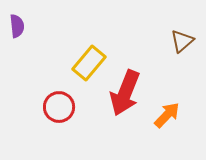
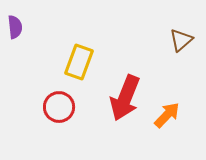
purple semicircle: moved 2 px left, 1 px down
brown triangle: moved 1 px left, 1 px up
yellow rectangle: moved 10 px left, 1 px up; rotated 20 degrees counterclockwise
red arrow: moved 5 px down
